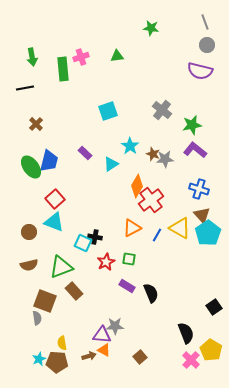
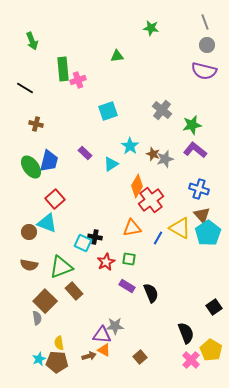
green arrow at (32, 57): moved 16 px up; rotated 12 degrees counterclockwise
pink cross at (81, 57): moved 3 px left, 23 px down
purple semicircle at (200, 71): moved 4 px right
black line at (25, 88): rotated 42 degrees clockwise
brown cross at (36, 124): rotated 32 degrees counterclockwise
gray star at (165, 159): rotated 12 degrees counterclockwise
cyan triangle at (54, 222): moved 7 px left, 1 px down
orange triangle at (132, 228): rotated 18 degrees clockwise
blue line at (157, 235): moved 1 px right, 3 px down
brown semicircle at (29, 265): rotated 24 degrees clockwise
brown square at (45, 301): rotated 25 degrees clockwise
yellow semicircle at (62, 343): moved 3 px left
